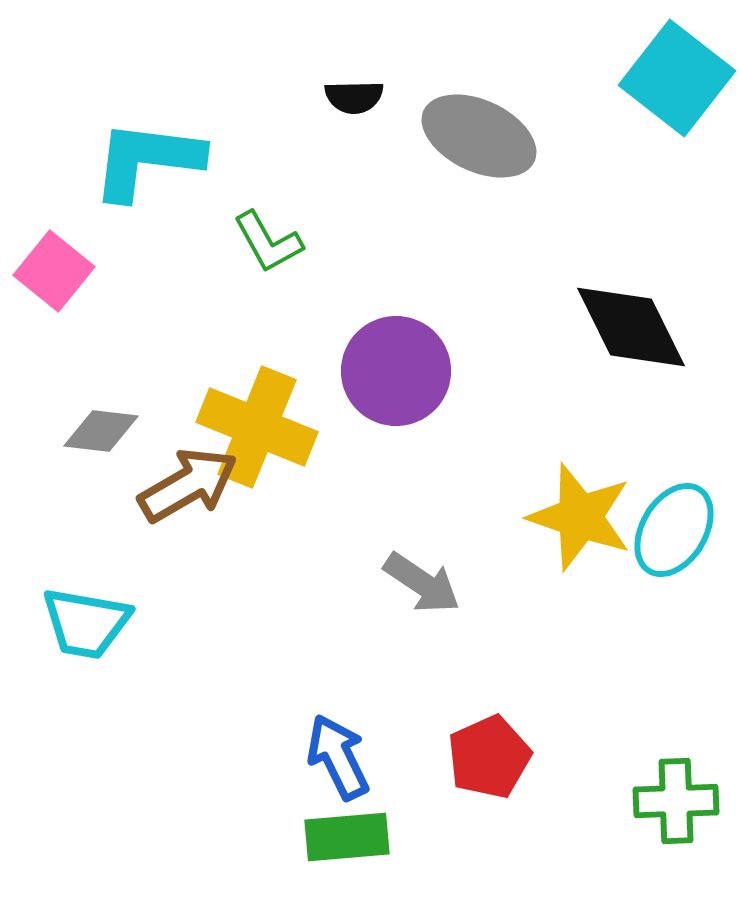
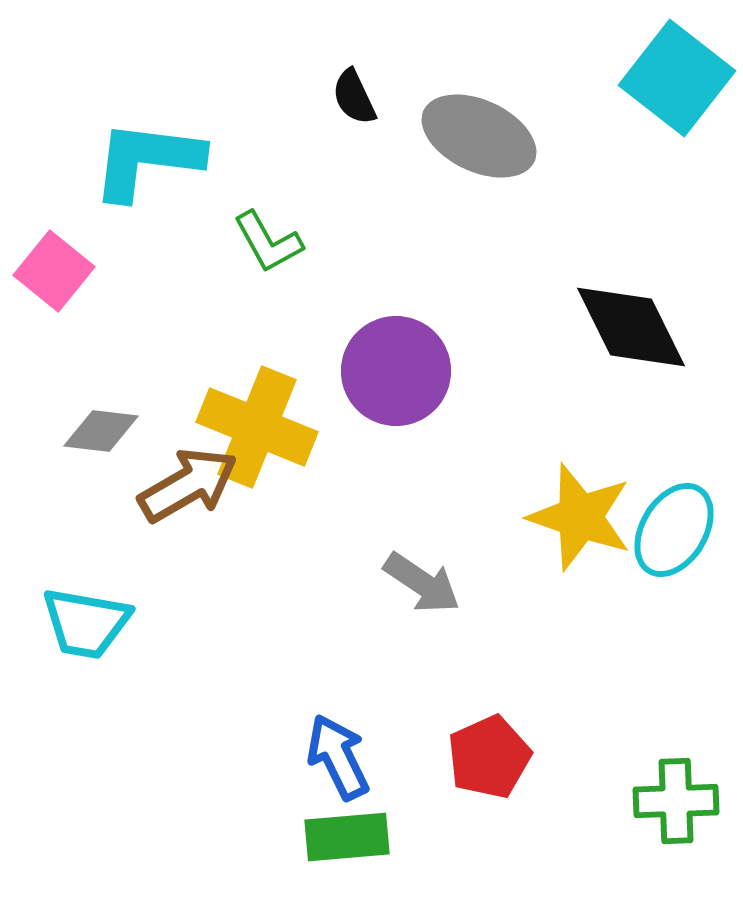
black semicircle: rotated 66 degrees clockwise
